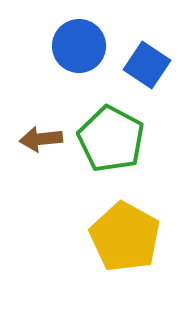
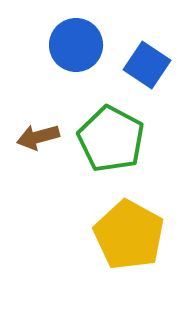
blue circle: moved 3 px left, 1 px up
brown arrow: moved 3 px left, 2 px up; rotated 9 degrees counterclockwise
yellow pentagon: moved 4 px right, 2 px up
